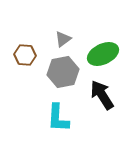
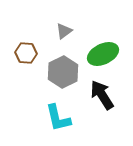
gray triangle: moved 1 px right, 8 px up
brown hexagon: moved 1 px right, 2 px up
gray hexagon: rotated 16 degrees counterclockwise
cyan L-shape: rotated 16 degrees counterclockwise
